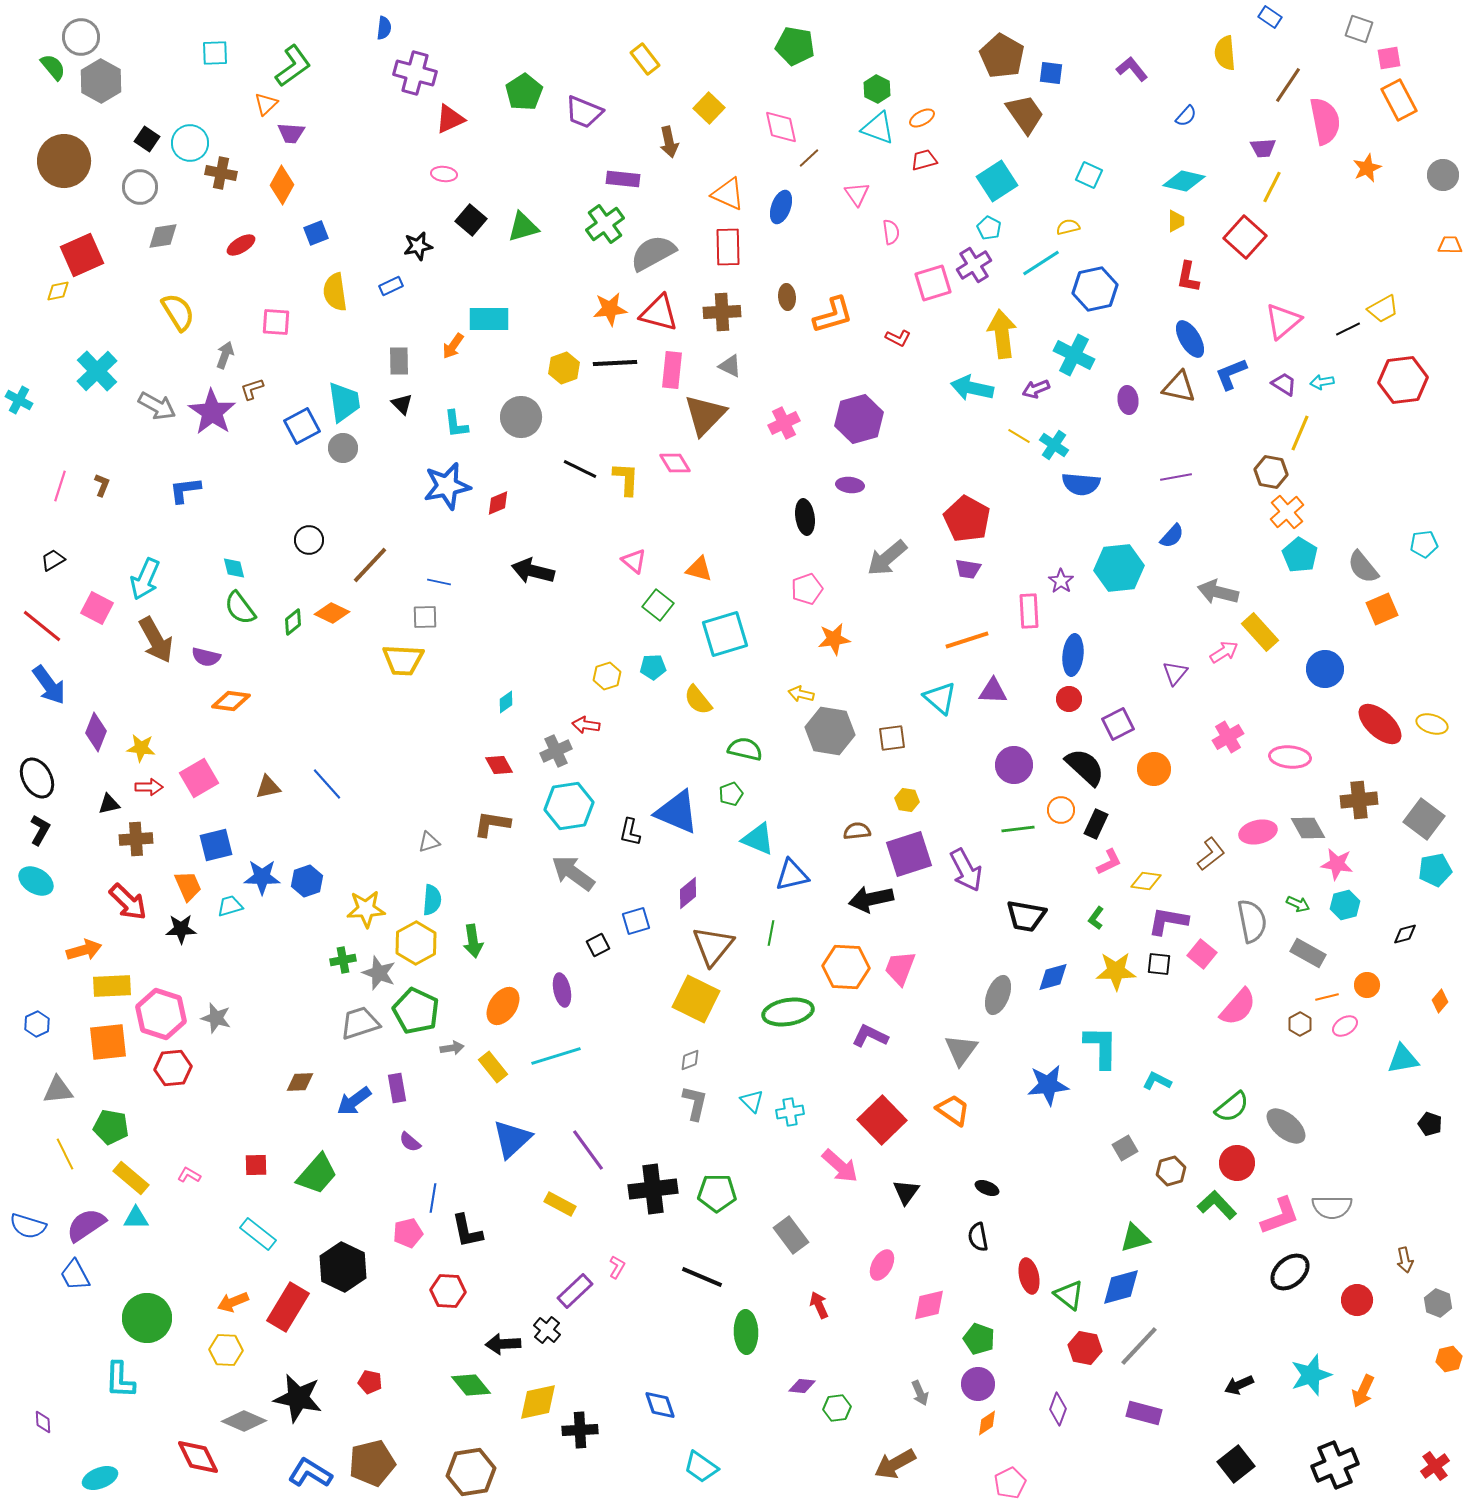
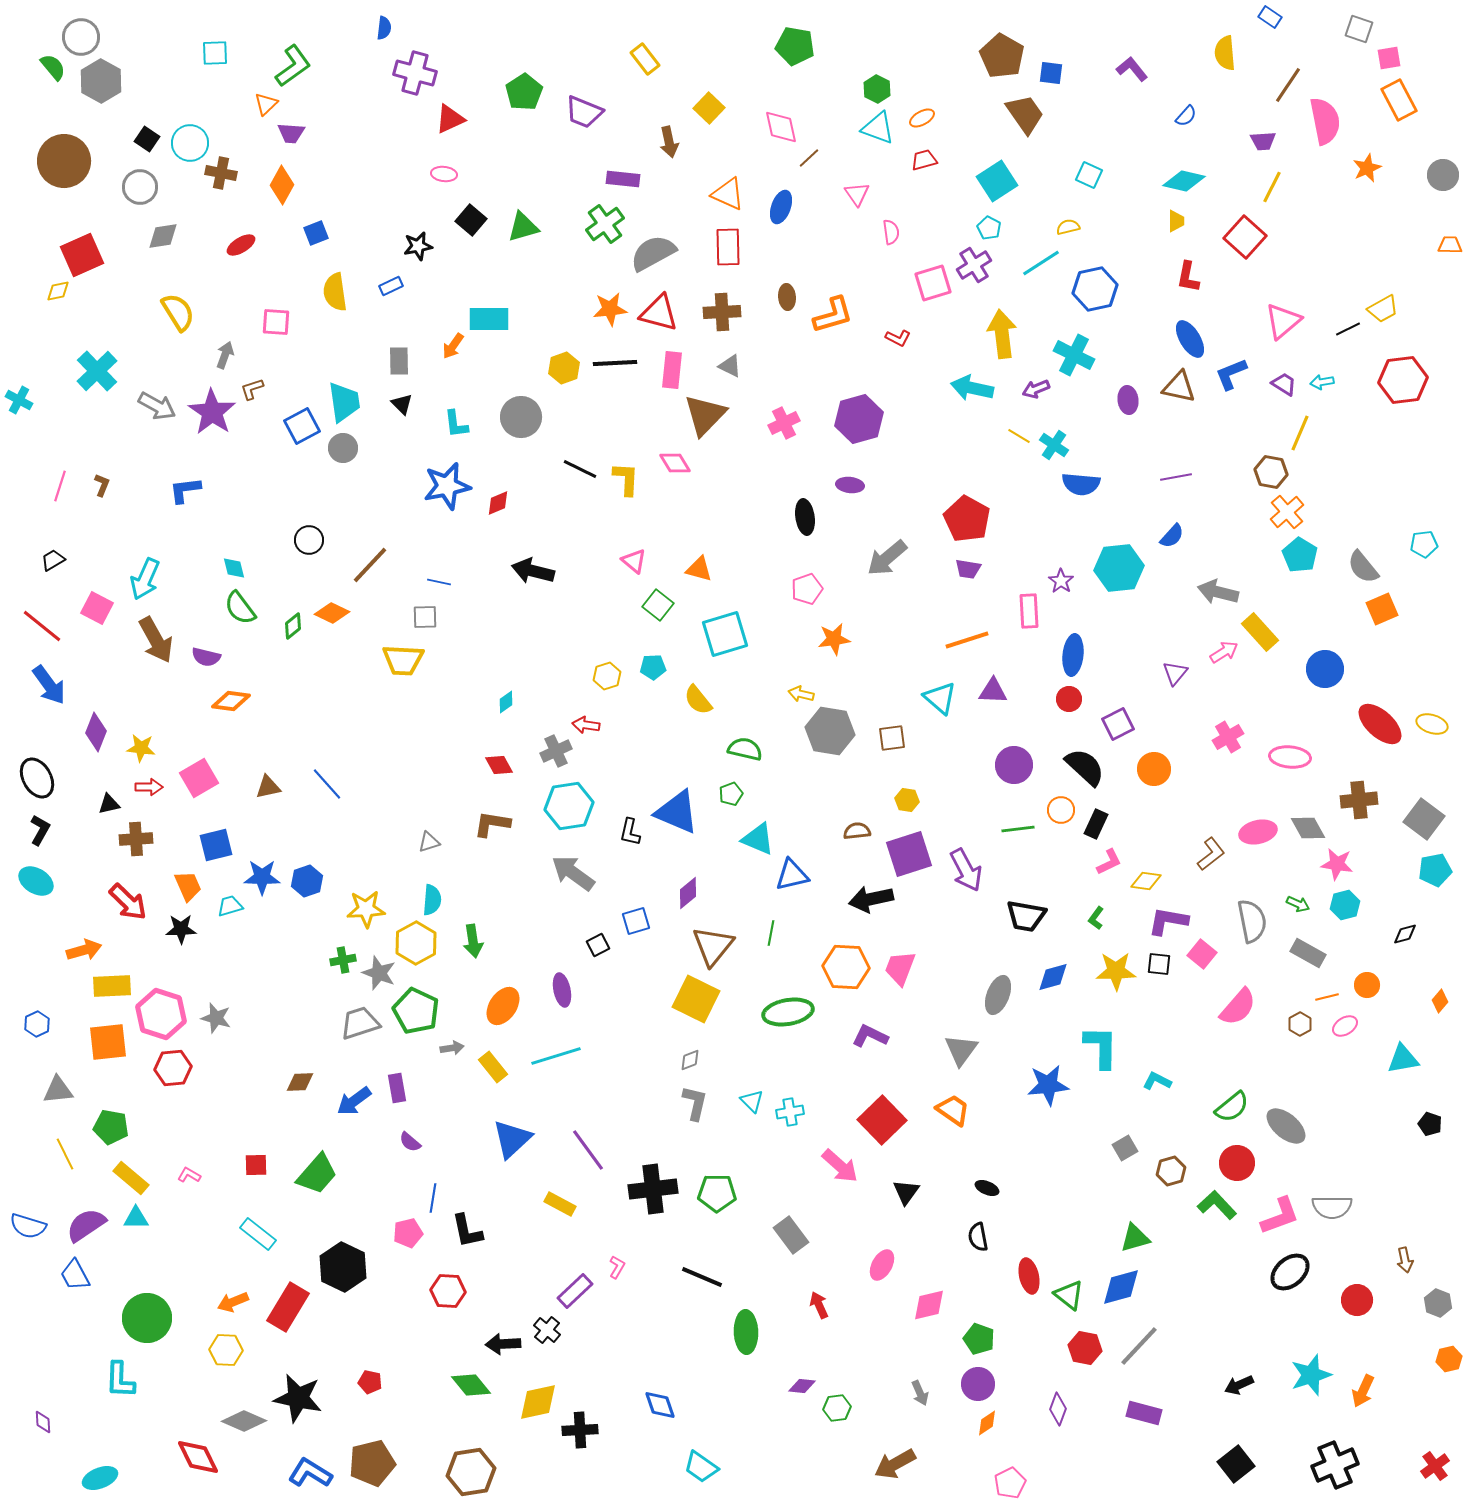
purple trapezoid at (1263, 148): moved 7 px up
green diamond at (293, 622): moved 4 px down
